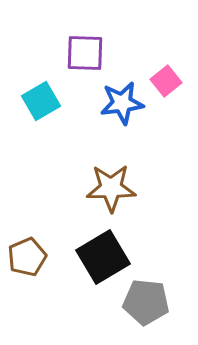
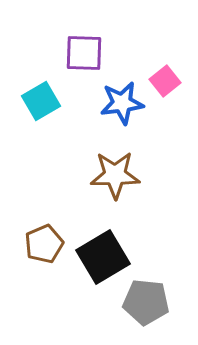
purple square: moved 1 px left
pink square: moved 1 px left
brown star: moved 4 px right, 13 px up
brown pentagon: moved 17 px right, 13 px up
